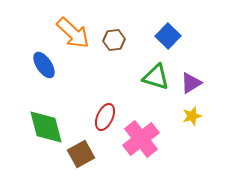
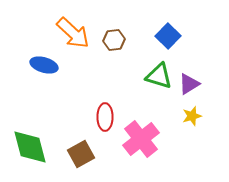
blue ellipse: rotated 40 degrees counterclockwise
green triangle: moved 3 px right, 1 px up
purple triangle: moved 2 px left, 1 px down
red ellipse: rotated 24 degrees counterclockwise
green diamond: moved 16 px left, 20 px down
